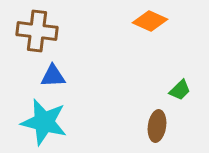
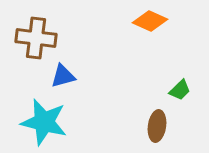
brown cross: moved 1 px left, 7 px down
blue triangle: moved 10 px right; rotated 12 degrees counterclockwise
